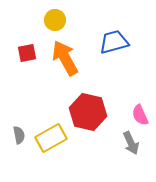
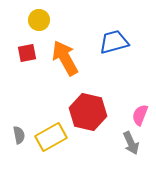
yellow circle: moved 16 px left
pink semicircle: rotated 45 degrees clockwise
yellow rectangle: moved 1 px up
